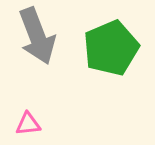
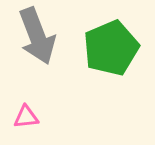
pink triangle: moved 2 px left, 7 px up
